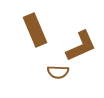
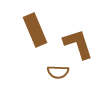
brown L-shape: moved 3 px left, 2 px up; rotated 84 degrees counterclockwise
